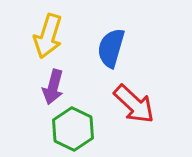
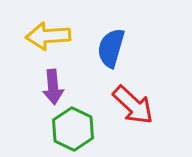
yellow arrow: rotated 69 degrees clockwise
purple arrow: rotated 20 degrees counterclockwise
red arrow: moved 1 px left, 1 px down
